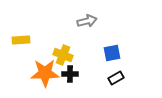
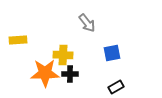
gray arrow: moved 2 px down; rotated 66 degrees clockwise
yellow rectangle: moved 3 px left
yellow cross: rotated 18 degrees counterclockwise
black rectangle: moved 9 px down
